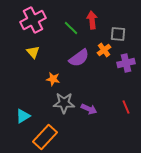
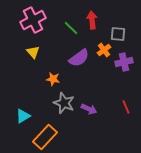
purple cross: moved 2 px left, 1 px up
gray star: rotated 20 degrees clockwise
